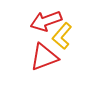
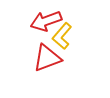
red triangle: moved 3 px right, 1 px down
